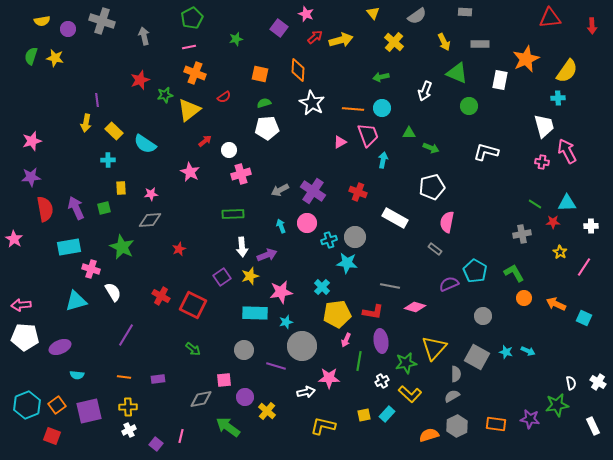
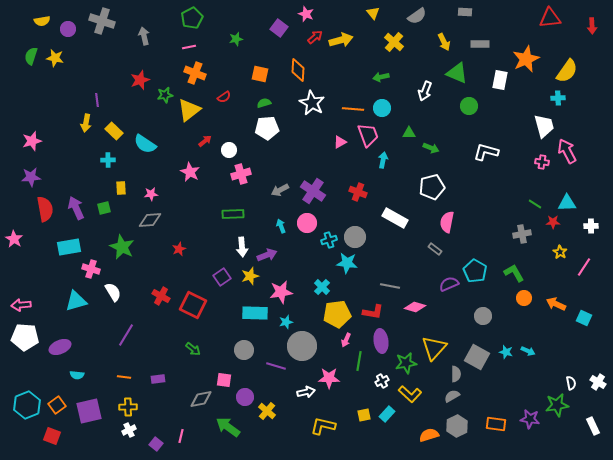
pink square at (224, 380): rotated 14 degrees clockwise
